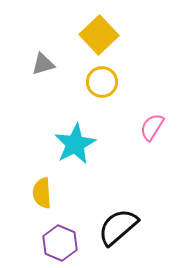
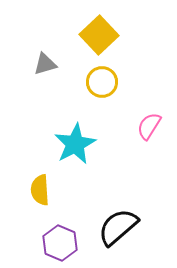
gray triangle: moved 2 px right
pink semicircle: moved 3 px left, 1 px up
yellow semicircle: moved 2 px left, 3 px up
